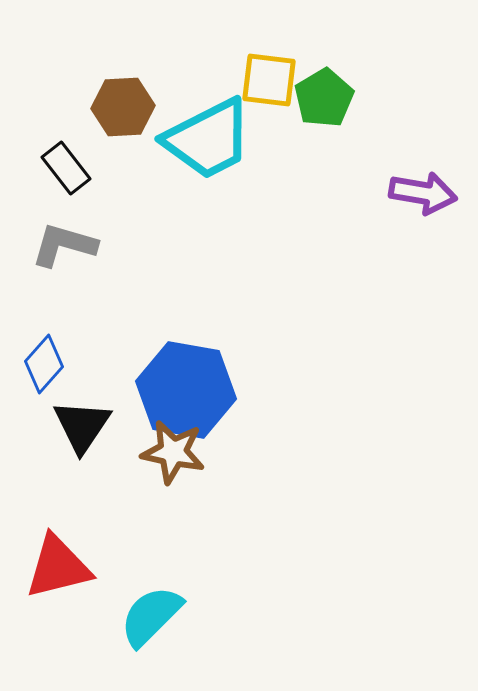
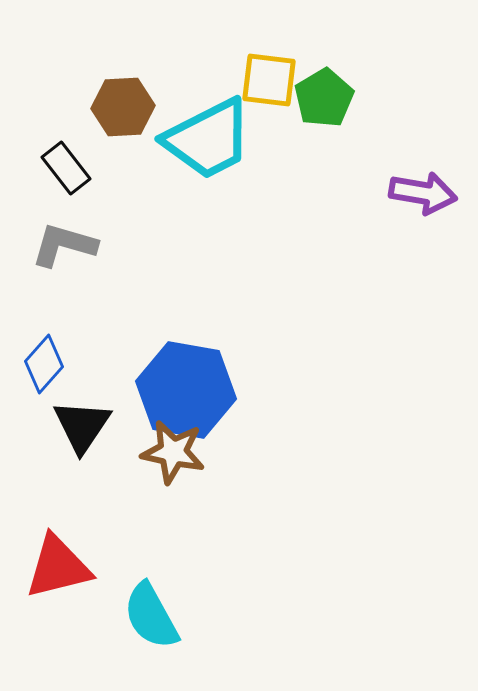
cyan semicircle: rotated 74 degrees counterclockwise
